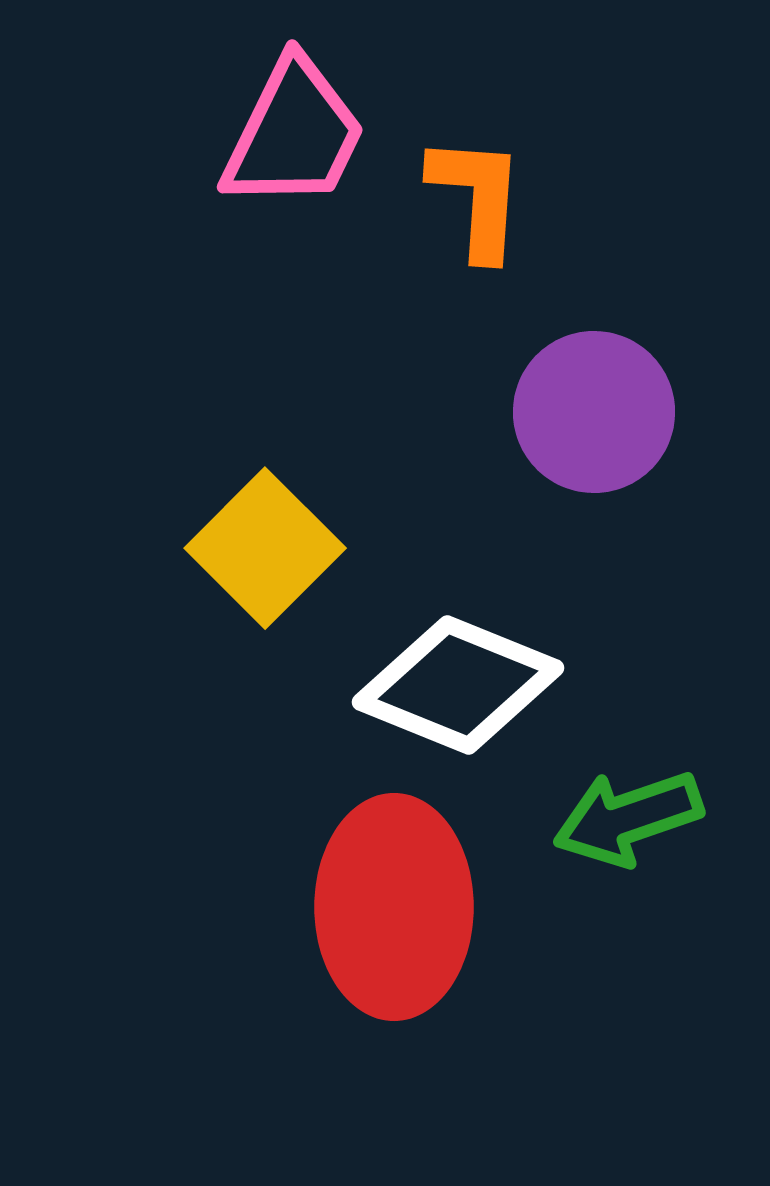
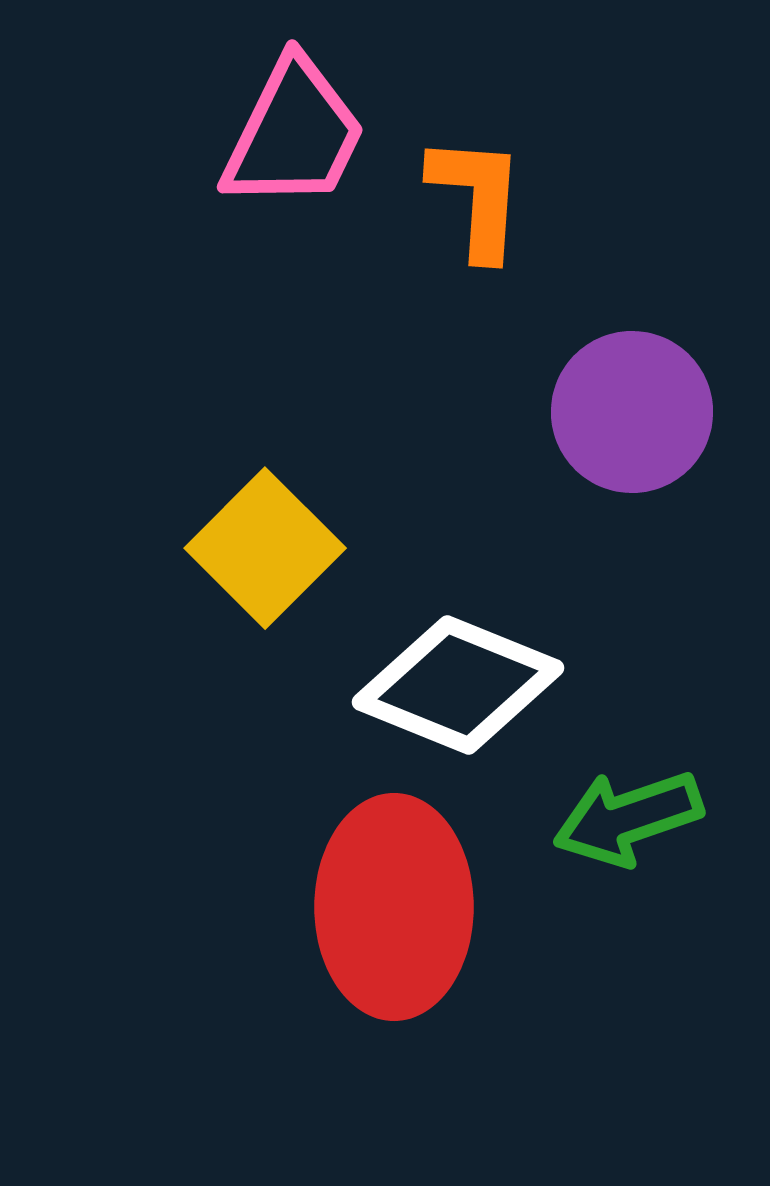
purple circle: moved 38 px right
